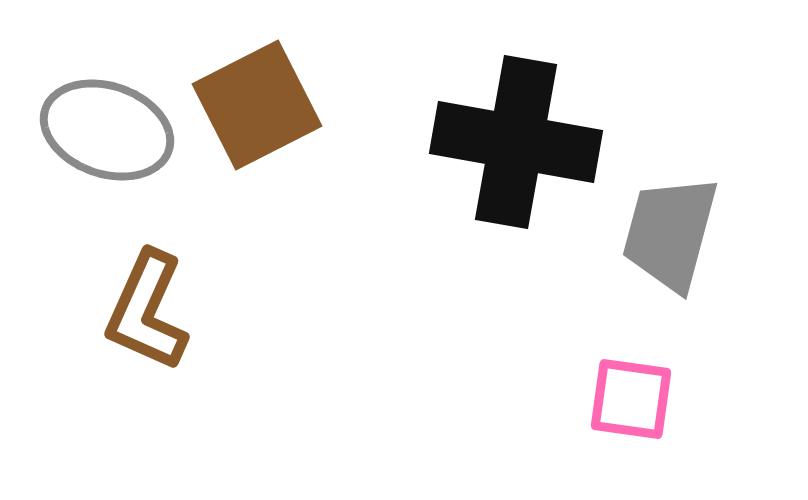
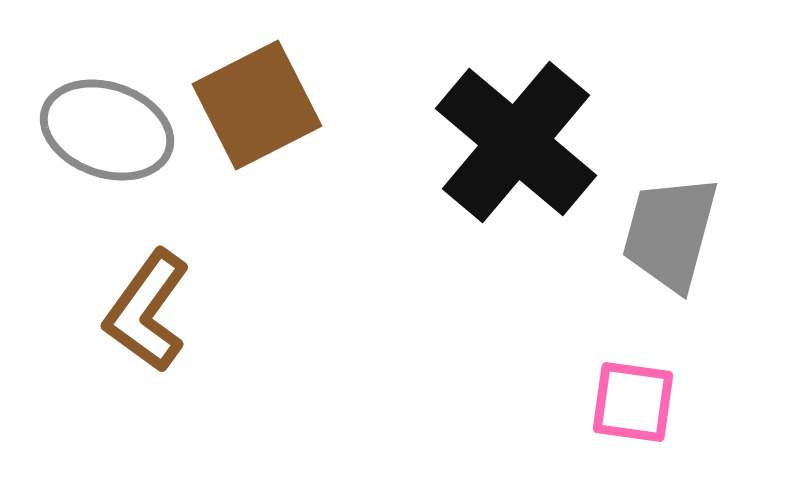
black cross: rotated 30 degrees clockwise
brown L-shape: rotated 12 degrees clockwise
pink square: moved 2 px right, 3 px down
